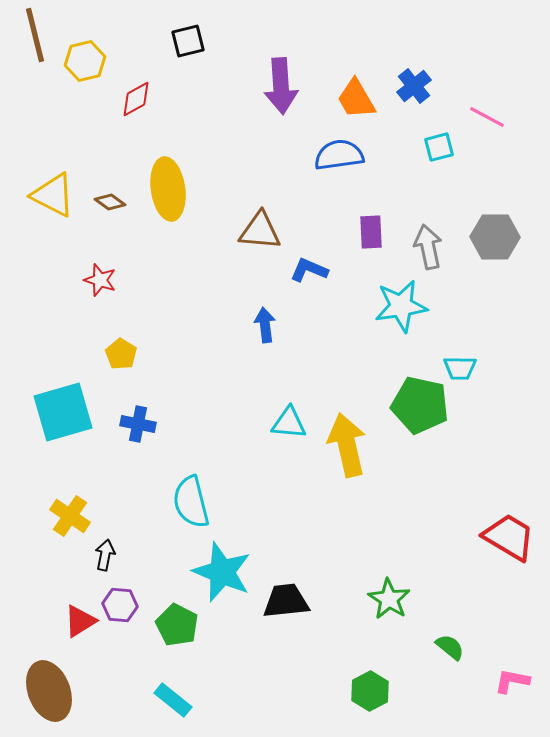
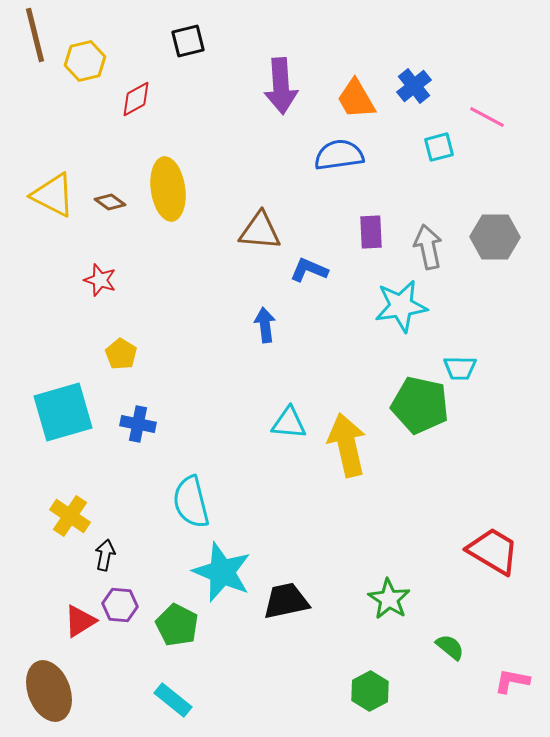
red trapezoid at (509, 537): moved 16 px left, 14 px down
black trapezoid at (286, 601): rotated 6 degrees counterclockwise
